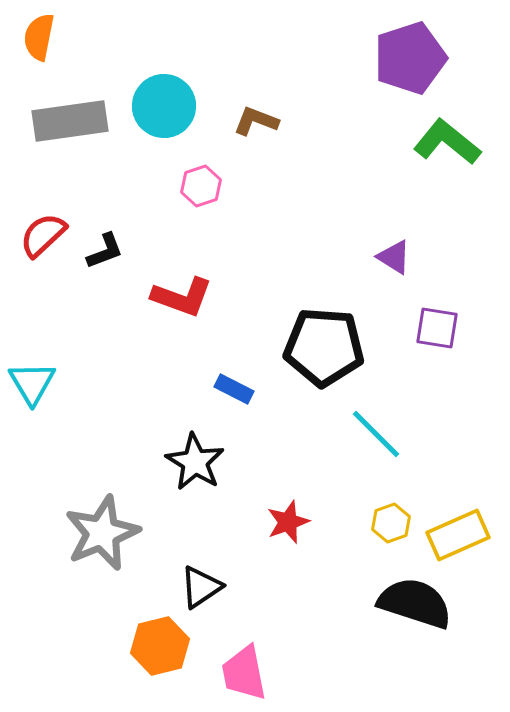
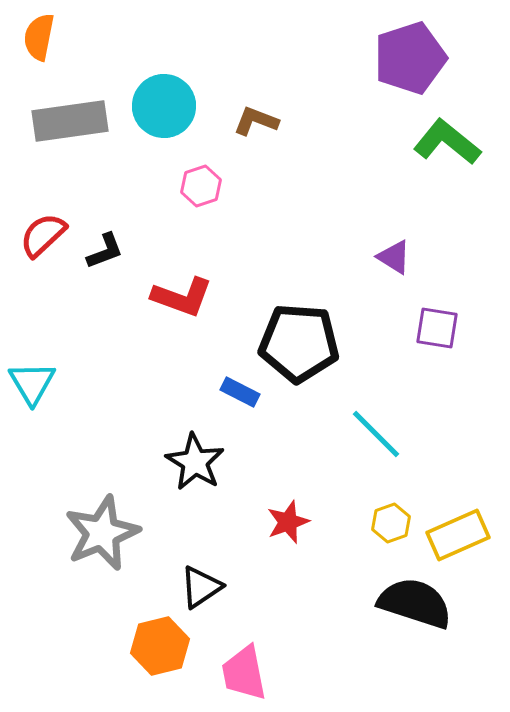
black pentagon: moved 25 px left, 4 px up
blue rectangle: moved 6 px right, 3 px down
